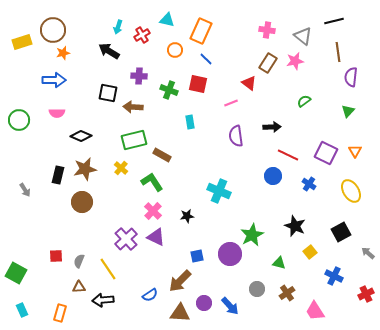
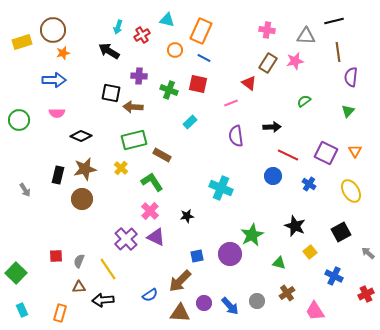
gray triangle at (303, 36): moved 3 px right; rotated 36 degrees counterclockwise
blue line at (206, 59): moved 2 px left, 1 px up; rotated 16 degrees counterclockwise
black square at (108, 93): moved 3 px right
cyan rectangle at (190, 122): rotated 56 degrees clockwise
cyan cross at (219, 191): moved 2 px right, 3 px up
brown circle at (82, 202): moved 3 px up
pink cross at (153, 211): moved 3 px left
green square at (16, 273): rotated 15 degrees clockwise
gray circle at (257, 289): moved 12 px down
